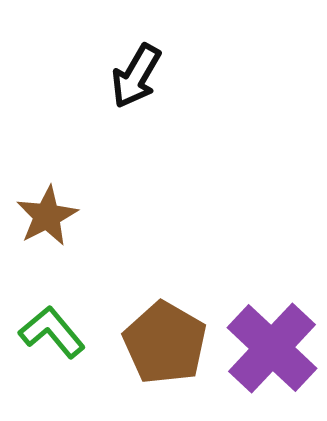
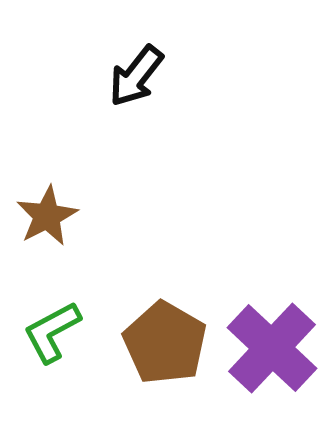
black arrow: rotated 8 degrees clockwise
green L-shape: rotated 78 degrees counterclockwise
